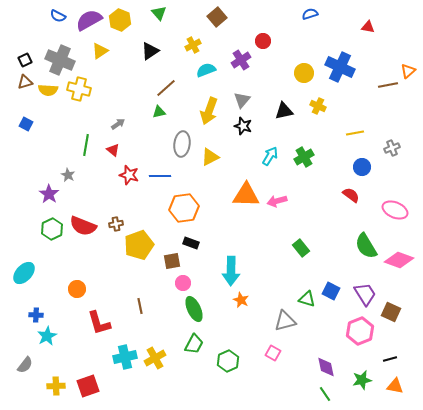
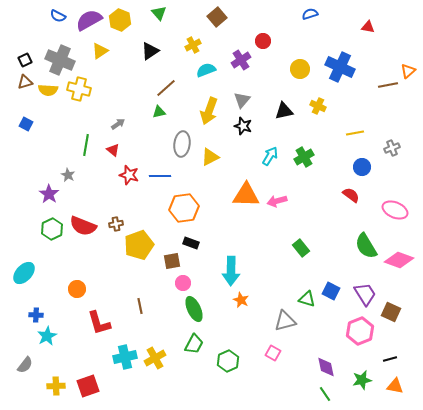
yellow circle at (304, 73): moved 4 px left, 4 px up
